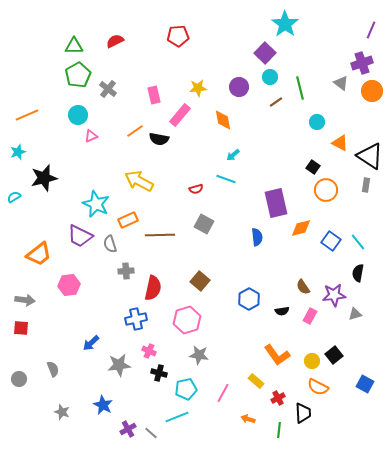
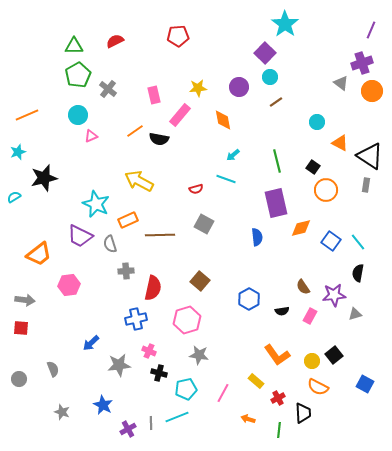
green line at (300, 88): moved 23 px left, 73 px down
gray line at (151, 433): moved 10 px up; rotated 48 degrees clockwise
